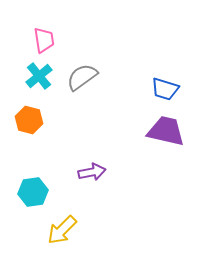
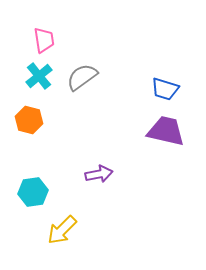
purple arrow: moved 7 px right, 2 px down
